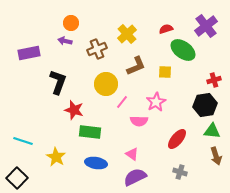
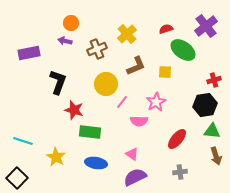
gray cross: rotated 24 degrees counterclockwise
